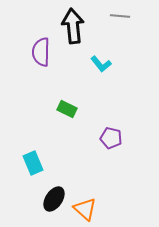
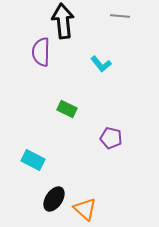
black arrow: moved 10 px left, 5 px up
cyan rectangle: moved 3 px up; rotated 40 degrees counterclockwise
